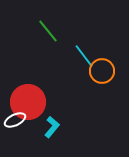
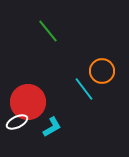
cyan line: moved 33 px down
white ellipse: moved 2 px right, 2 px down
cyan L-shape: rotated 20 degrees clockwise
